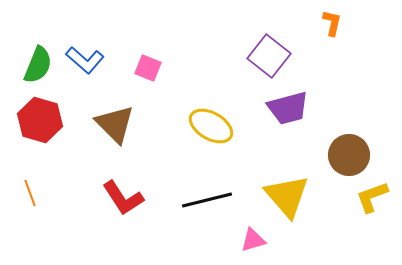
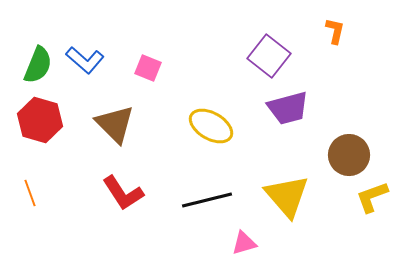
orange L-shape: moved 3 px right, 8 px down
red L-shape: moved 5 px up
pink triangle: moved 9 px left, 3 px down
